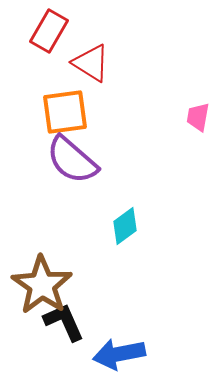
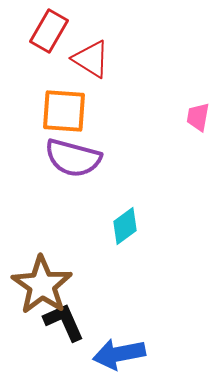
red triangle: moved 4 px up
orange square: moved 1 px left, 1 px up; rotated 12 degrees clockwise
purple semicircle: moved 1 px right, 2 px up; rotated 26 degrees counterclockwise
